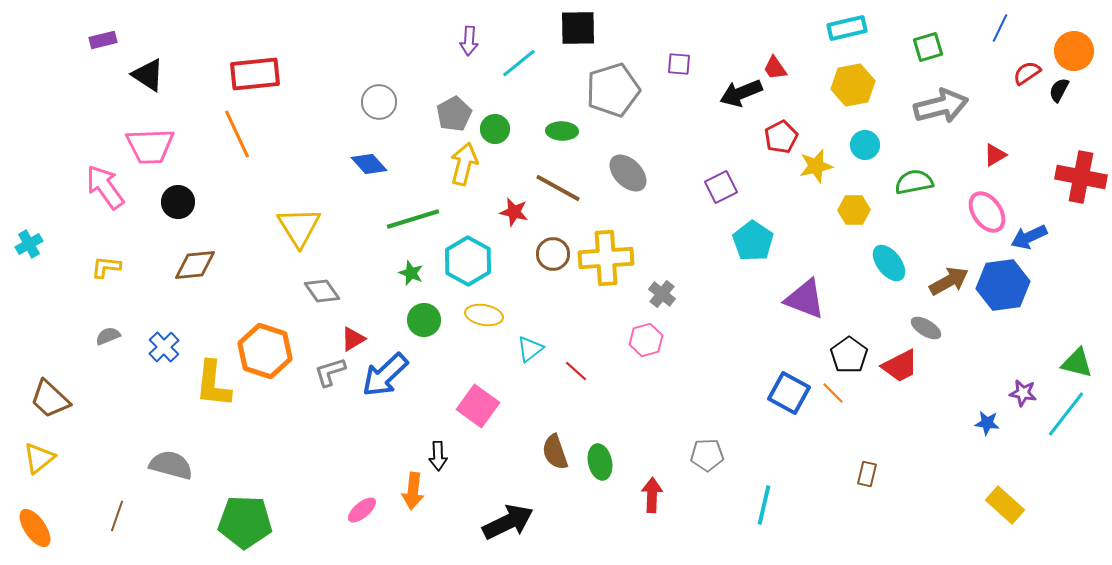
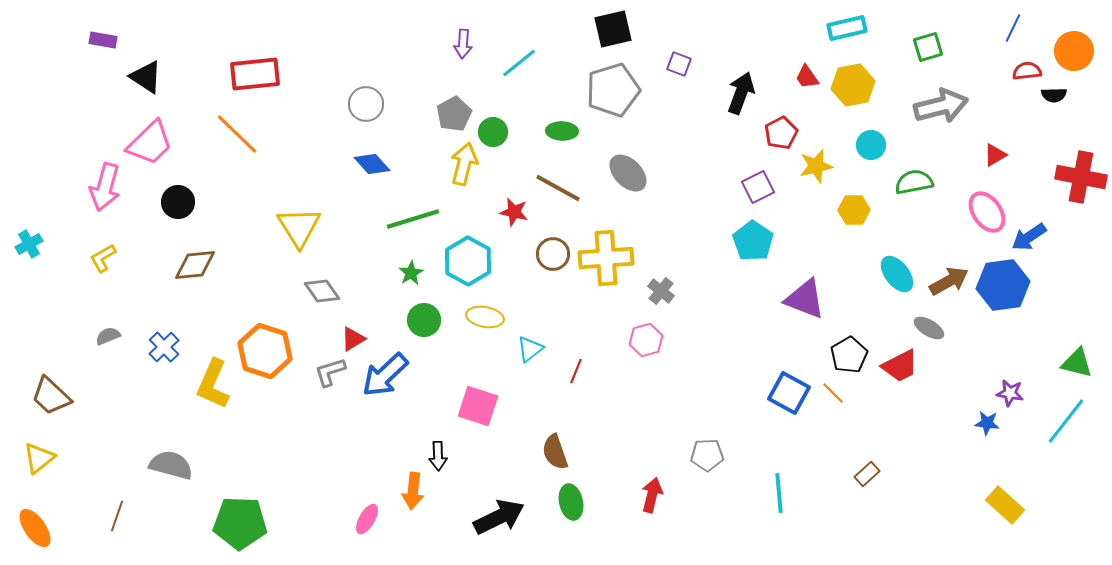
black square at (578, 28): moved 35 px right, 1 px down; rotated 12 degrees counterclockwise
blue line at (1000, 28): moved 13 px right
purple rectangle at (103, 40): rotated 24 degrees clockwise
purple arrow at (469, 41): moved 6 px left, 3 px down
purple square at (679, 64): rotated 15 degrees clockwise
red trapezoid at (775, 68): moved 32 px right, 9 px down
red semicircle at (1027, 73): moved 2 px up; rotated 28 degrees clockwise
black triangle at (148, 75): moved 2 px left, 2 px down
black semicircle at (1059, 90): moved 5 px left, 5 px down; rotated 120 degrees counterclockwise
black arrow at (741, 93): rotated 132 degrees clockwise
gray circle at (379, 102): moved 13 px left, 2 px down
green circle at (495, 129): moved 2 px left, 3 px down
orange line at (237, 134): rotated 21 degrees counterclockwise
red pentagon at (781, 137): moved 4 px up
cyan circle at (865, 145): moved 6 px right
pink trapezoid at (150, 146): moved 3 px up; rotated 42 degrees counterclockwise
blue diamond at (369, 164): moved 3 px right
pink arrow at (105, 187): rotated 129 degrees counterclockwise
purple square at (721, 187): moved 37 px right
blue arrow at (1029, 237): rotated 9 degrees counterclockwise
cyan ellipse at (889, 263): moved 8 px right, 11 px down
yellow L-shape at (106, 267): moved 3 px left, 9 px up; rotated 36 degrees counterclockwise
green star at (411, 273): rotated 20 degrees clockwise
gray cross at (662, 294): moved 1 px left, 3 px up
yellow ellipse at (484, 315): moved 1 px right, 2 px down
gray ellipse at (926, 328): moved 3 px right
black pentagon at (849, 355): rotated 6 degrees clockwise
red line at (576, 371): rotated 70 degrees clockwise
yellow L-shape at (213, 384): rotated 18 degrees clockwise
purple star at (1023, 393): moved 13 px left
brown trapezoid at (50, 399): moved 1 px right, 3 px up
pink square at (478, 406): rotated 18 degrees counterclockwise
cyan line at (1066, 414): moved 7 px down
green ellipse at (600, 462): moved 29 px left, 40 px down
brown rectangle at (867, 474): rotated 35 degrees clockwise
red arrow at (652, 495): rotated 12 degrees clockwise
cyan line at (764, 505): moved 15 px right, 12 px up; rotated 18 degrees counterclockwise
pink ellipse at (362, 510): moved 5 px right, 9 px down; rotated 20 degrees counterclockwise
green pentagon at (245, 522): moved 5 px left, 1 px down
black arrow at (508, 522): moved 9 px left, 5 px up
